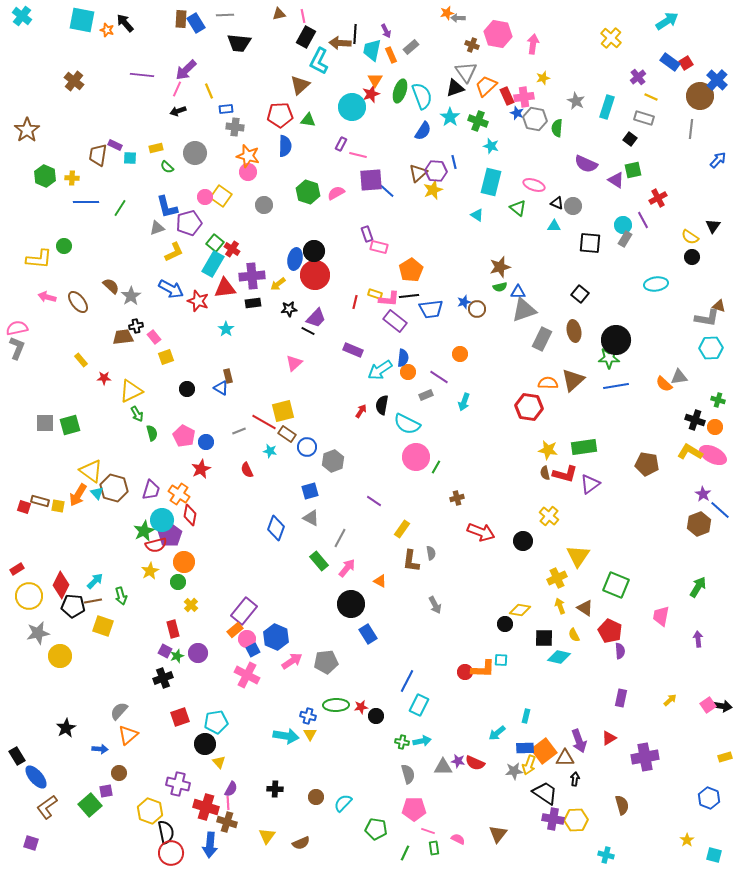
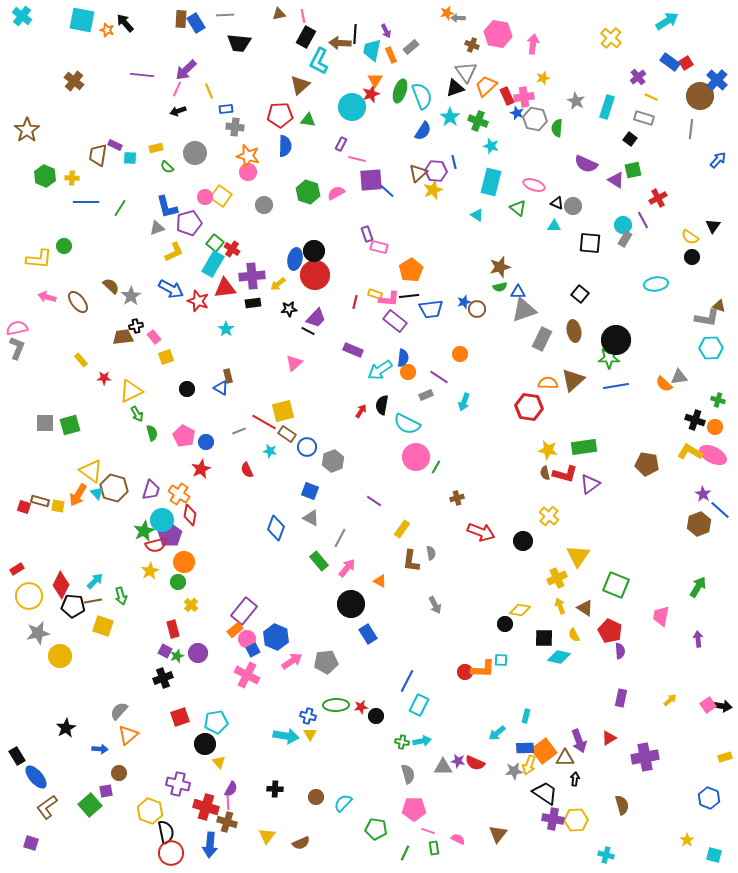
pink line at (358, 155): moved 1 px left, 4 px down
blue square at (310, 491): rotated 36 degrees clockwise
